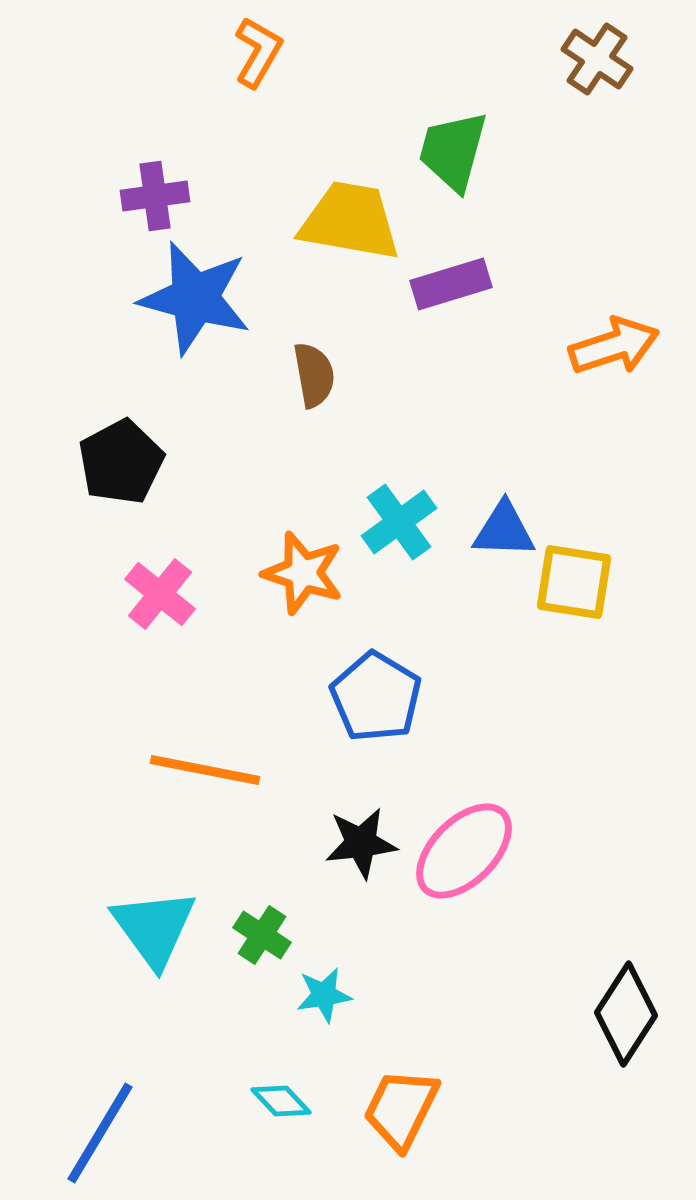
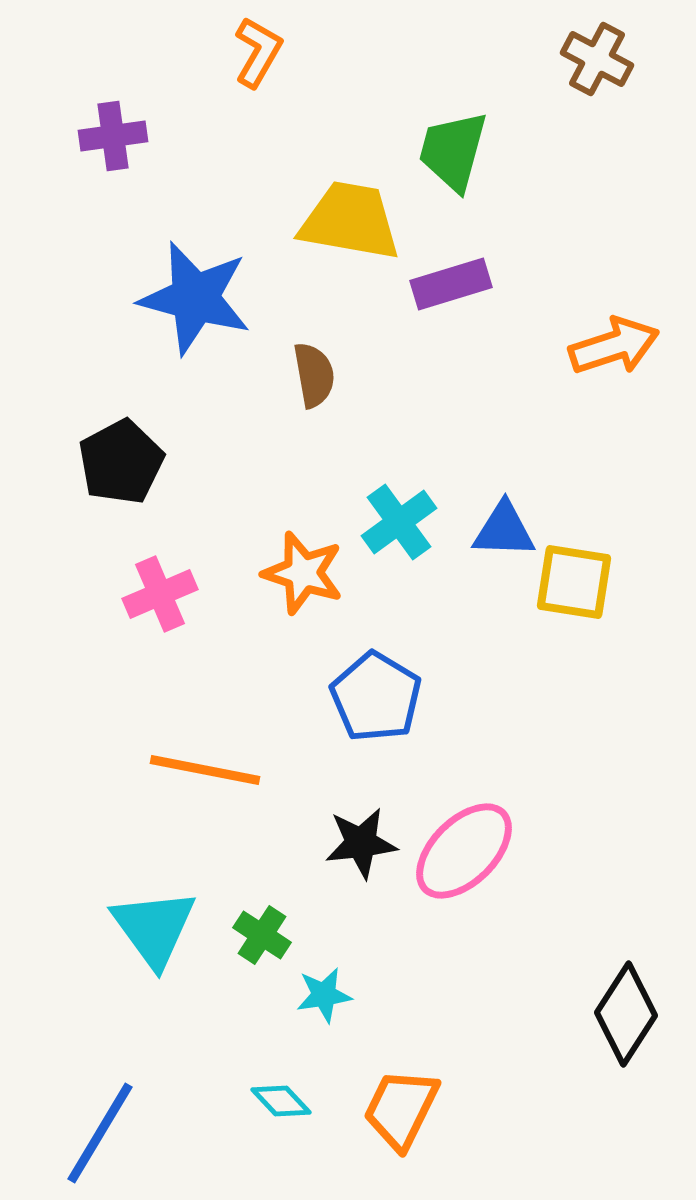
brown cross: rotated 6 degrees counterclockwise
purple cross: moved 42 px left, 60 px up
pink cross: rotated 28 degrees clockwise
